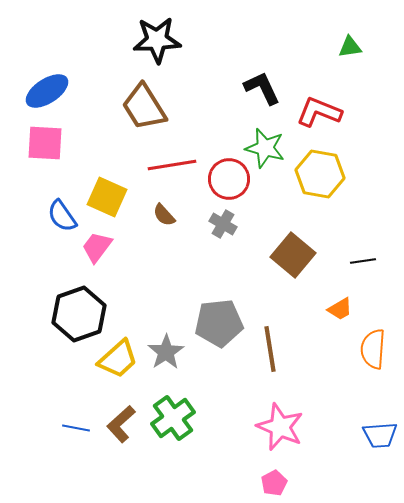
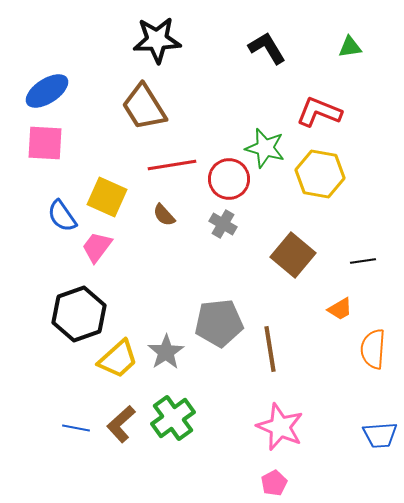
black L-shape: moved 5 px right, 40 px up; rotated 6 degrees counterclockwise
